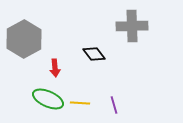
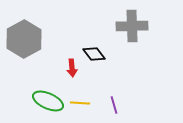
red arrow: moved 17 px right
green ellipse: moved 2 px down
